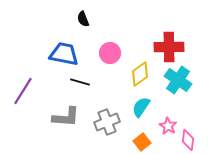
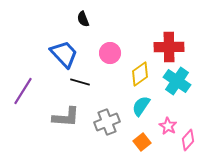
blue trapezoid: rotated 36 degrees clockwise
cyan cross: moved 1 px left, 1 px down
cyan semicircle: moved 1 px up
pink diamond: rotated 35 degrees clockwise
